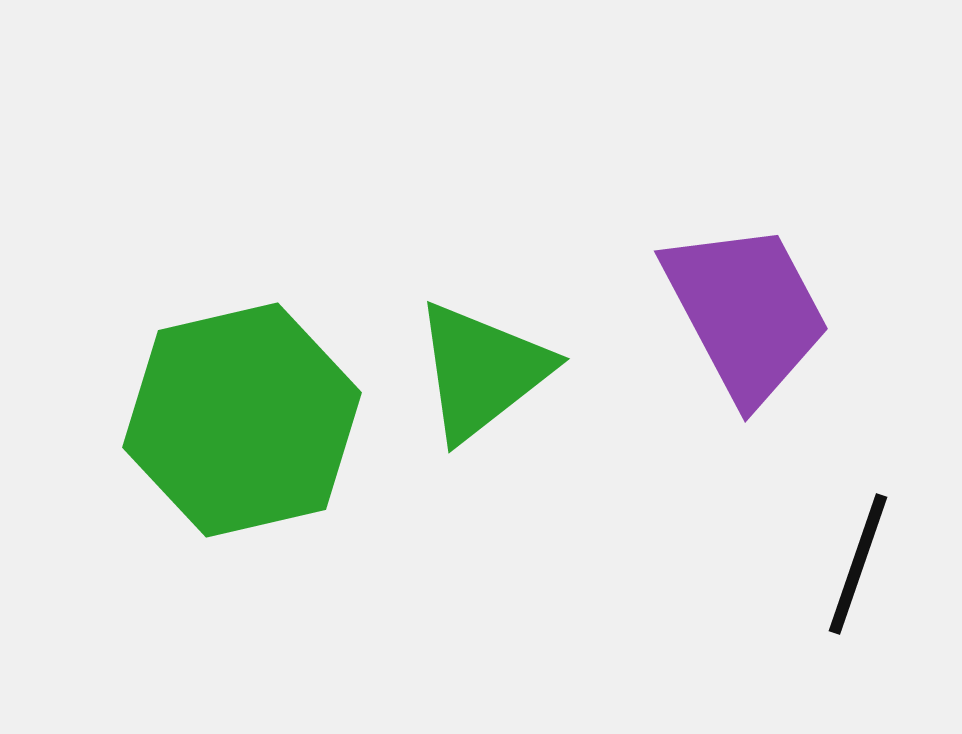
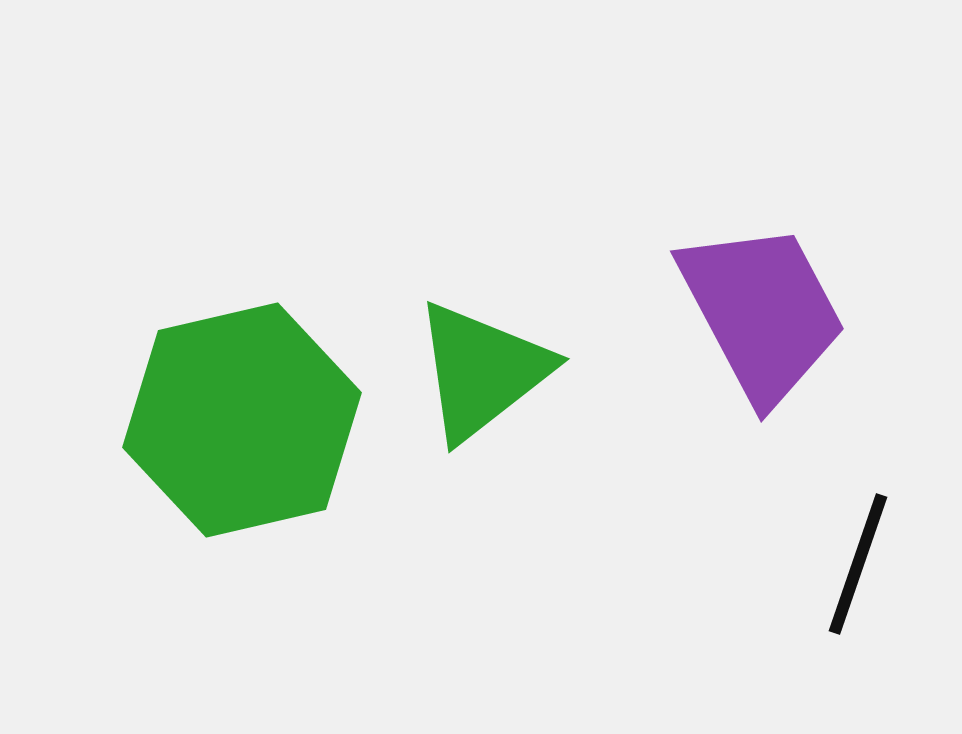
purple trapezoid: moved 16 px right
